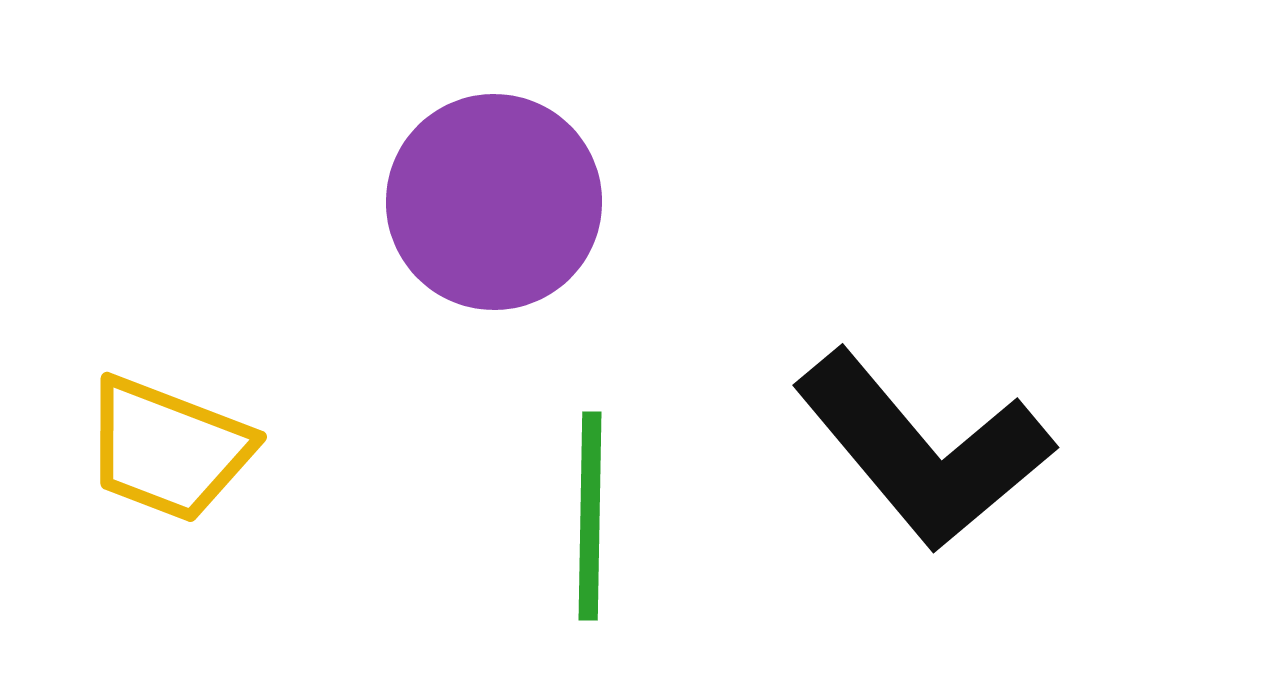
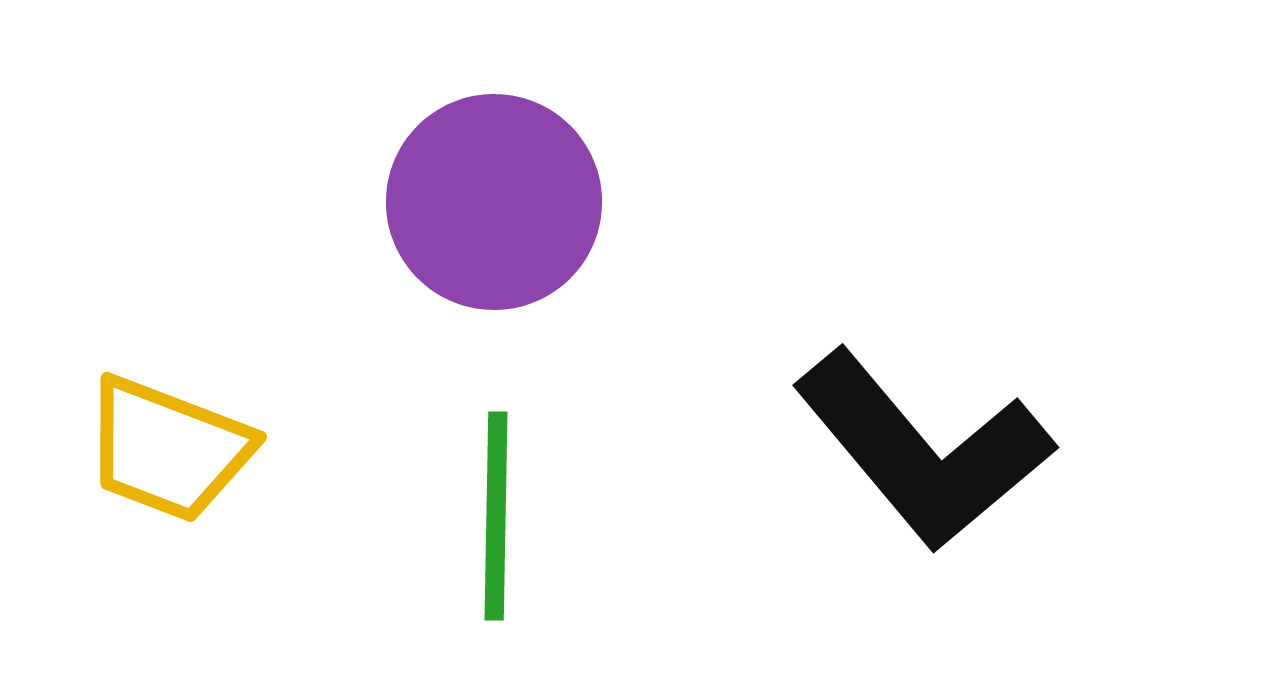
green line: moved 94 px left
